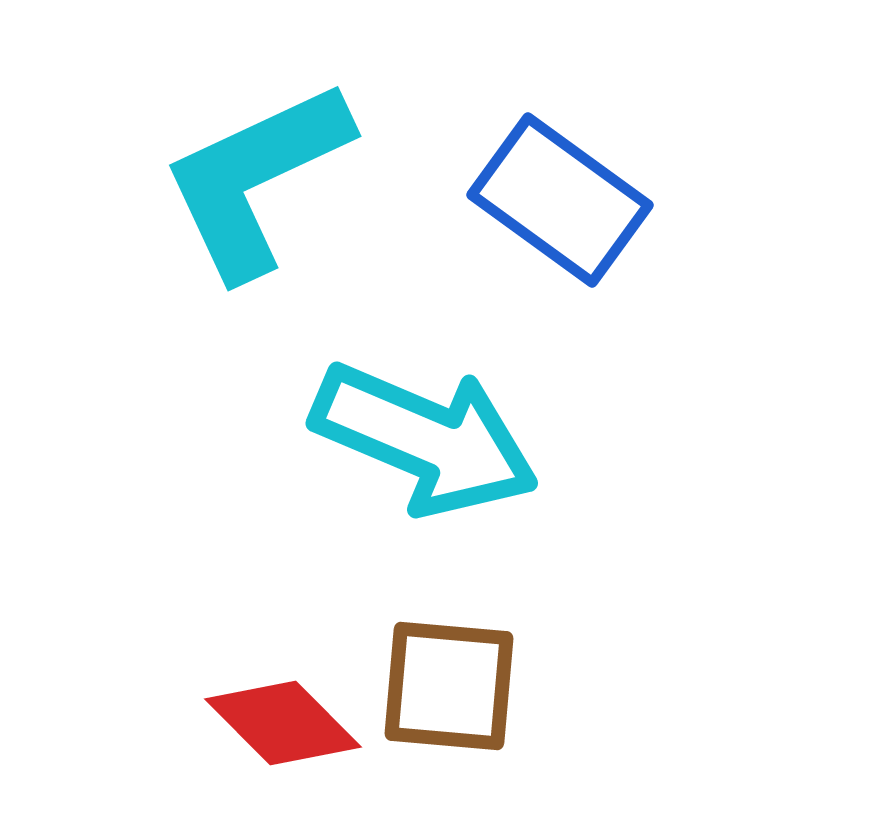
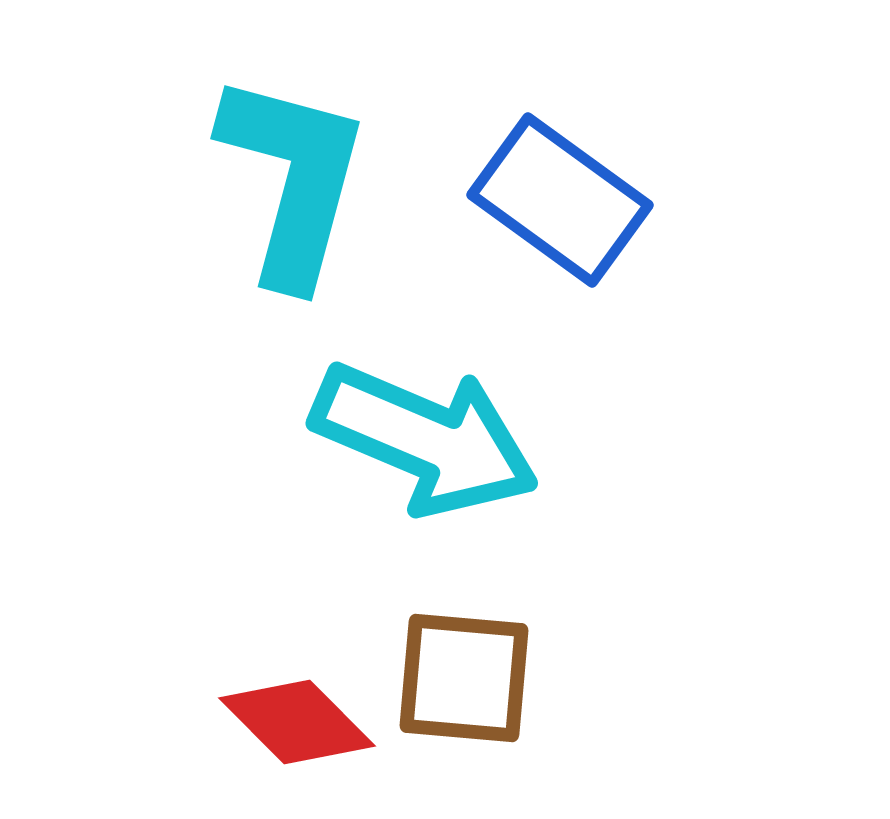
cyan L-shape: moved 37 px right; rotated 130 degrees clockwise
brown square: moved 15 px right, 8 px up
red diamond: moved 14 px right, 1 px up
